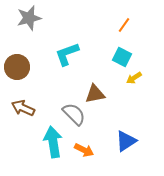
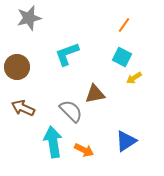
gray semicircle: moved 3 px left, 3 px up
